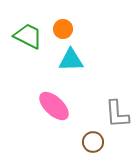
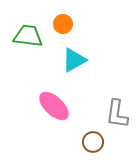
orange circle: moved 5 px up
green trapezoid: rotated 20 degrees counterclockwise
cyan triangle: moved 3 px right; rotated 28 degrees counterclockwise
gray L-shape: rotated 12 degrees clockwise
